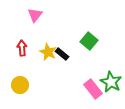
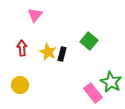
black rectangle: rotated 64 degrees clockwise
pink rectangle: moved 4 px down
